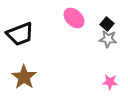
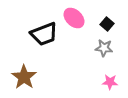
black trapezoid: moved 24 px right
gray star: moved 4 px left, 9 px down
